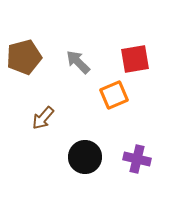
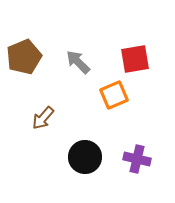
brown pentagon: rotated 8 degrees counterclockwise
